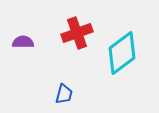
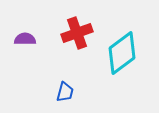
purple semicircle: moved 2 px right, 3 px up
blue trapezoid: moved 1 px right, 2 px up
